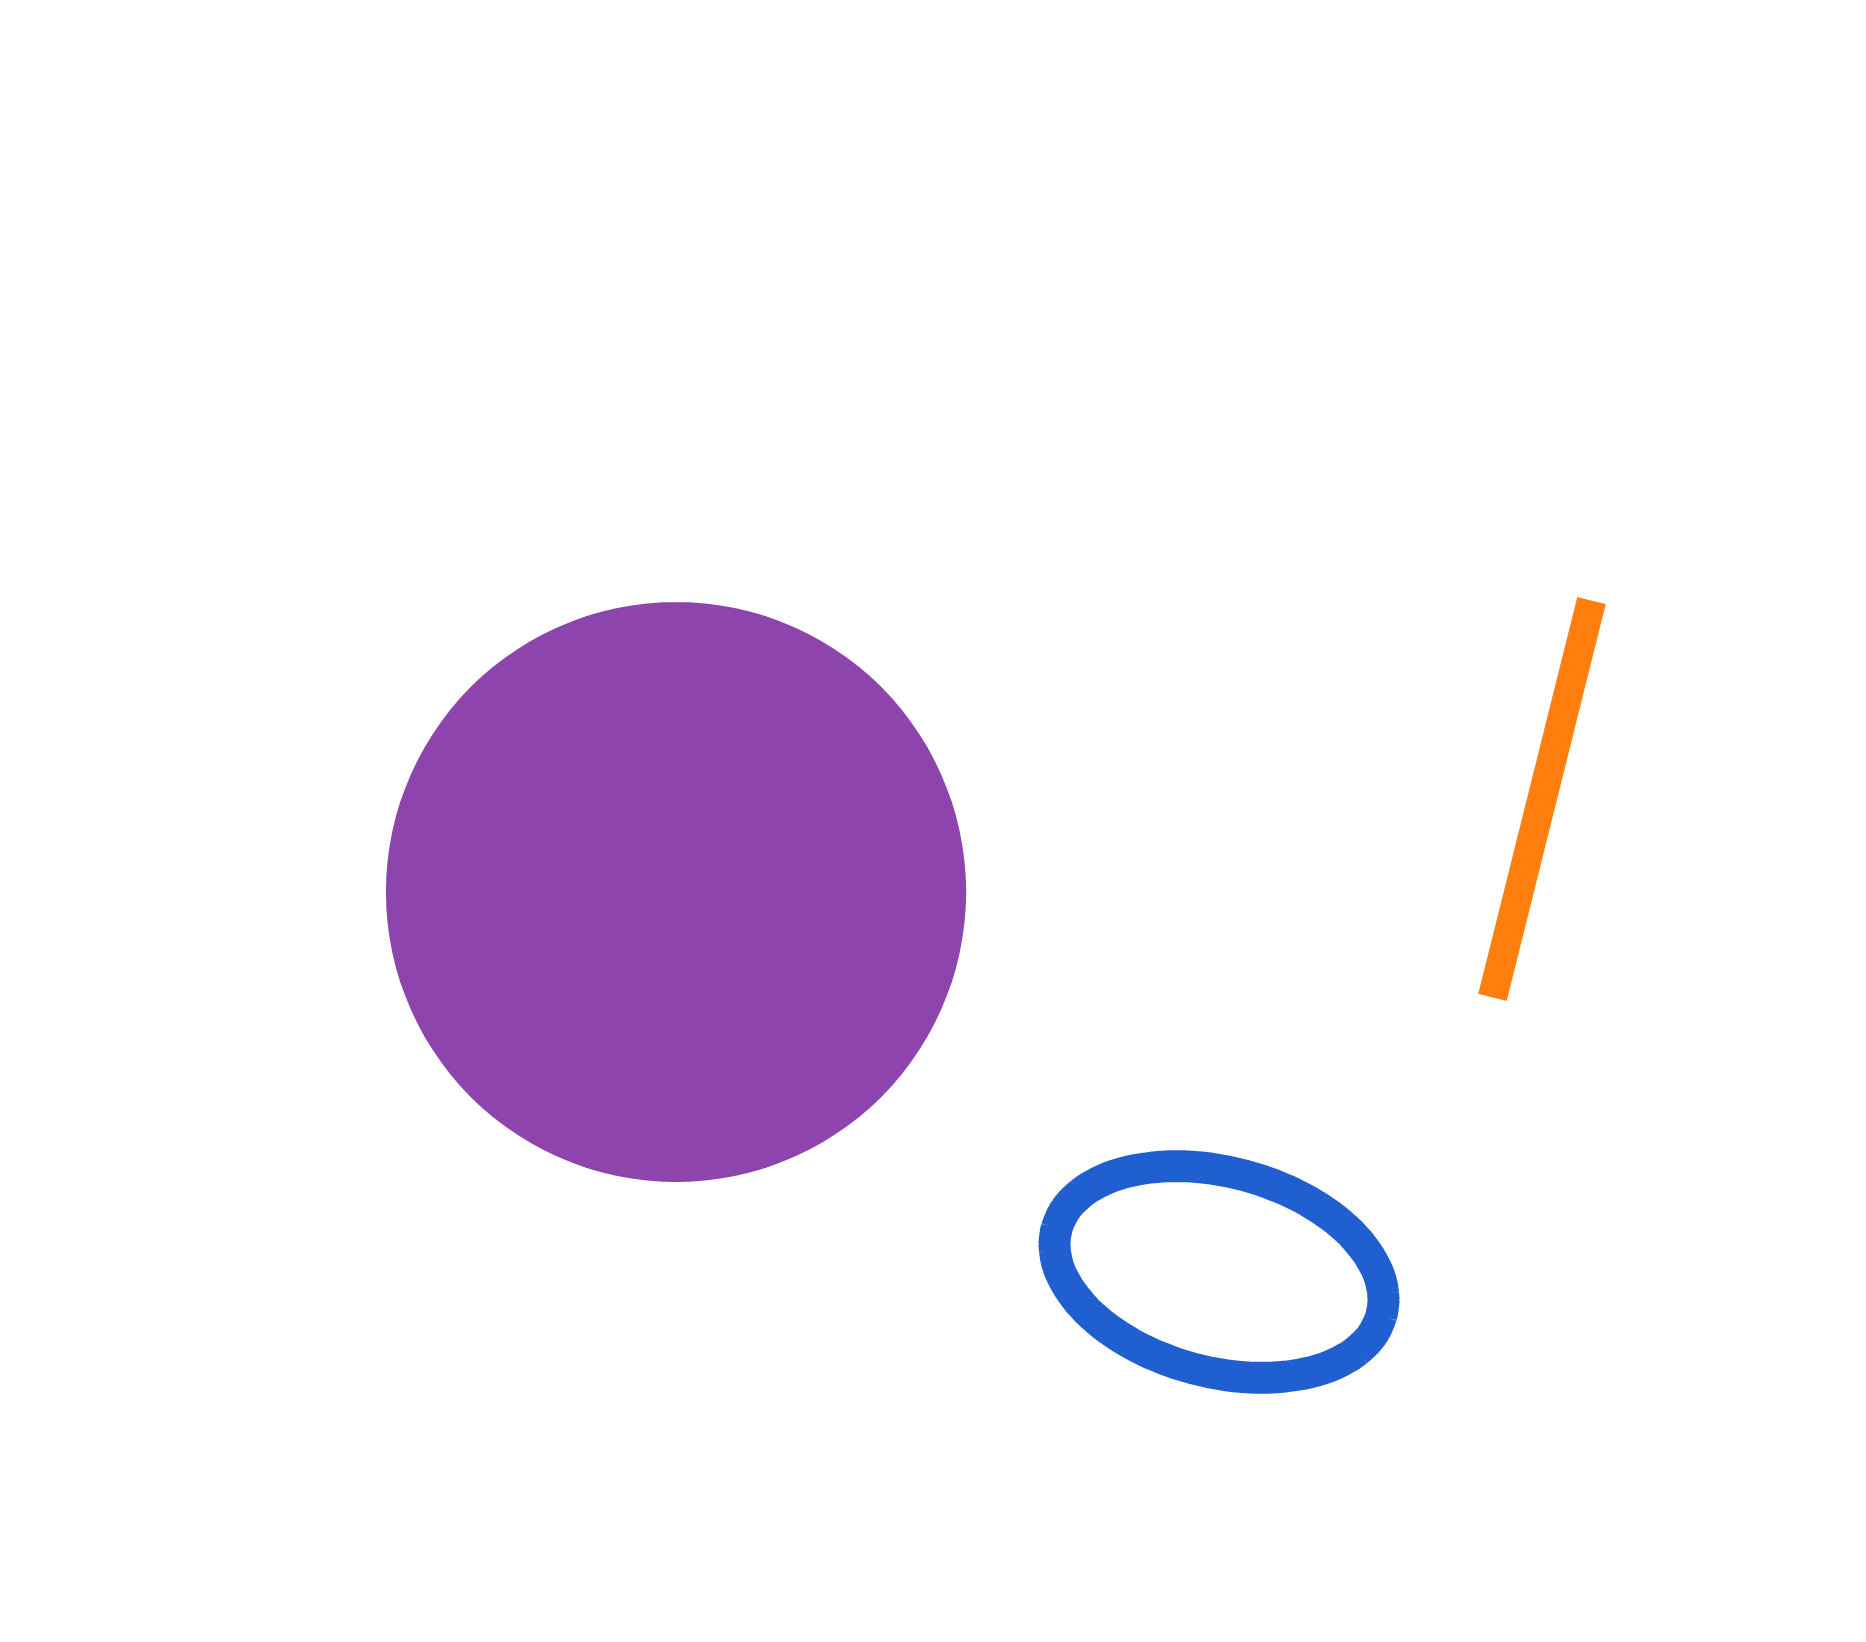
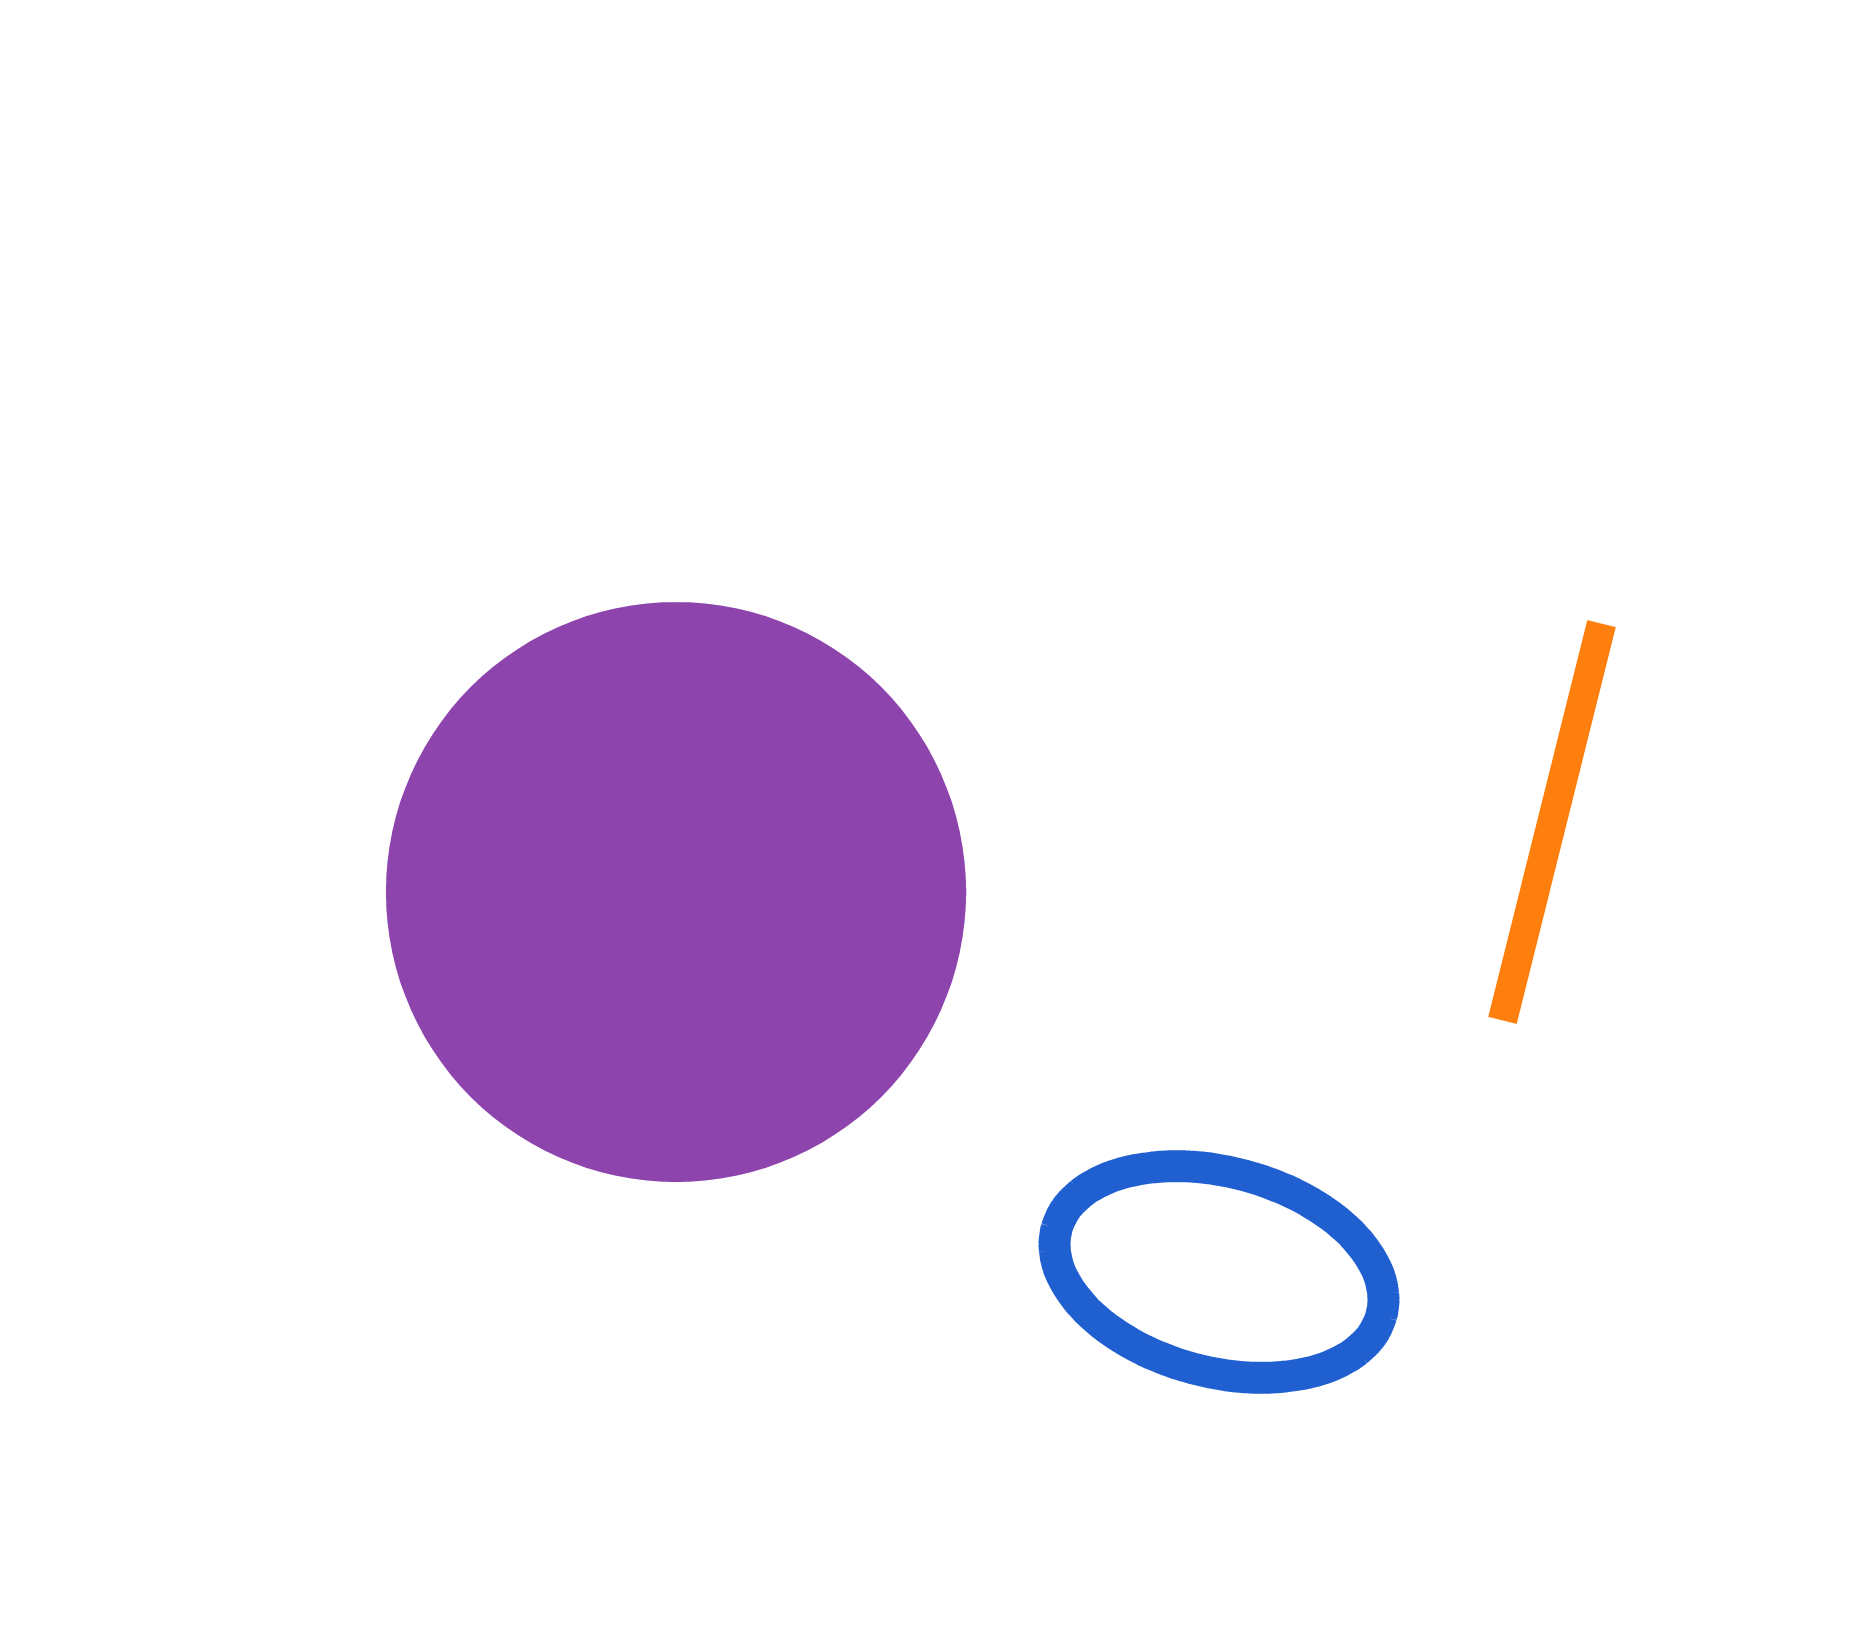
orange line: moved 10 px right, 23 px down
